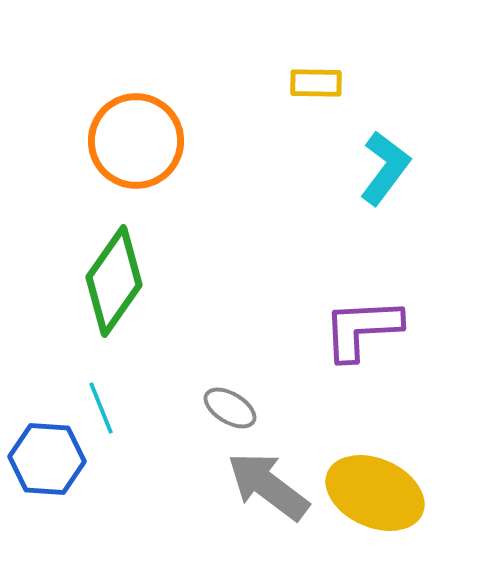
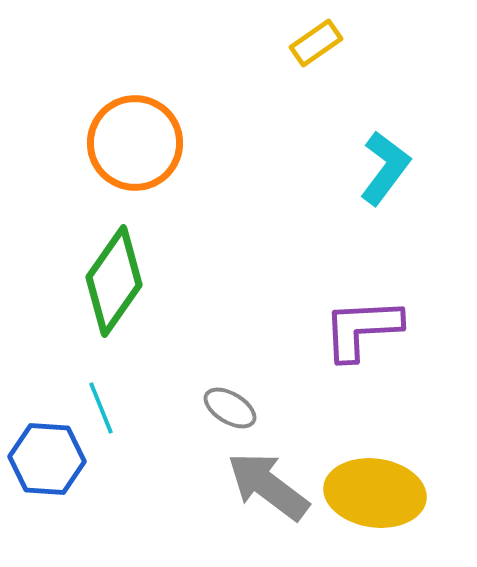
yellow rectangle: moved 40 px up; rotated 36 degrees counterclockwise
orange circle: moved 1 px left, 2 px down
yellow ellipse: rotated 16 degrees counterclockwise
